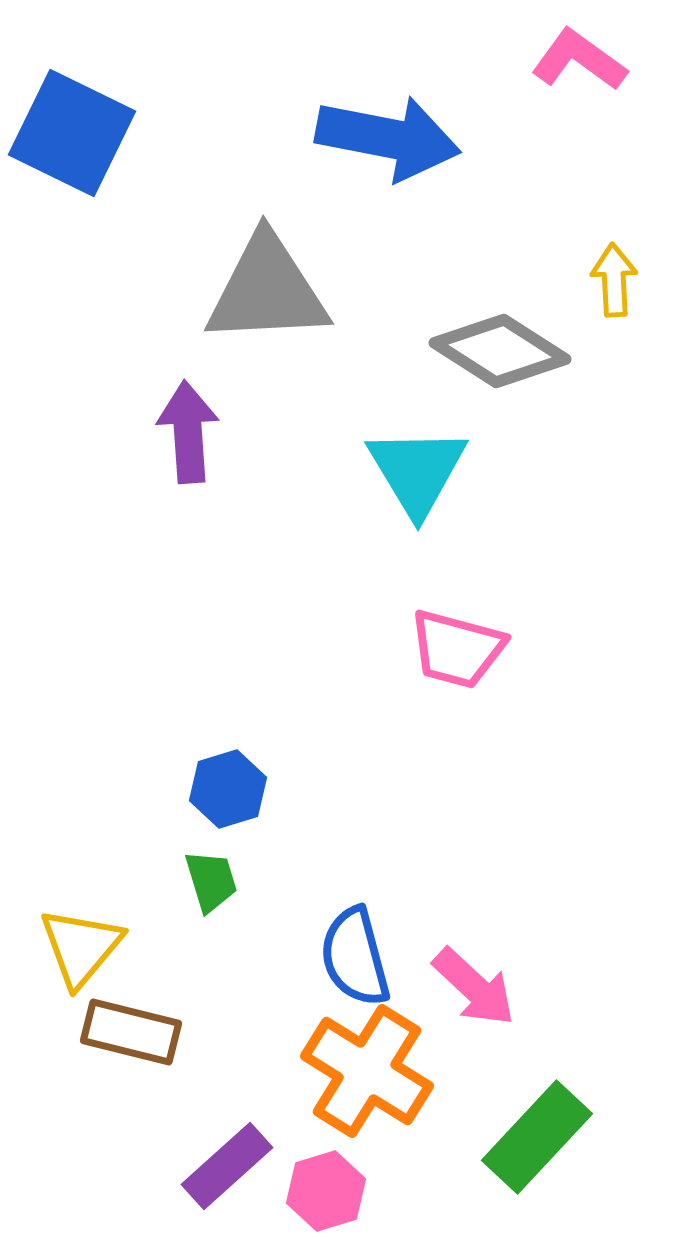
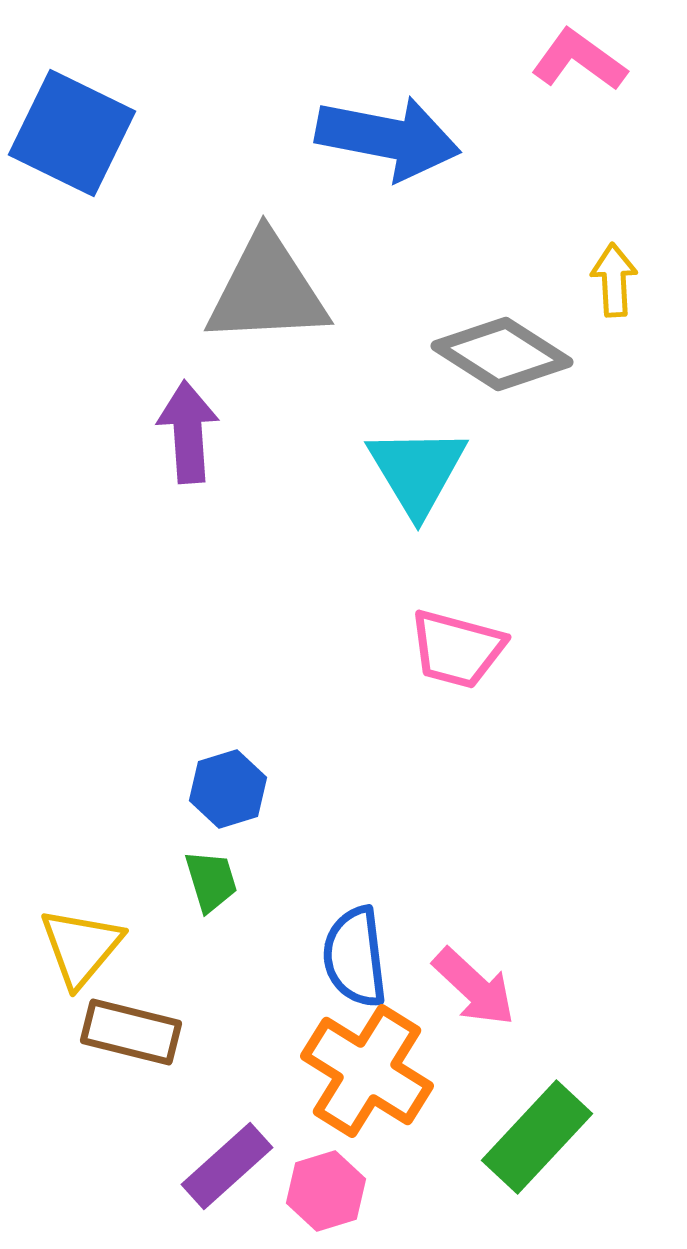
gray diamond: moved 2 px right, 3 px down
blue semicircle: rotated 8 degrees clockwise
